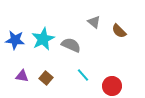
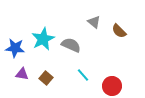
blue star: moved 8 px down
purple triangle: moved 2 px up
